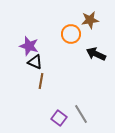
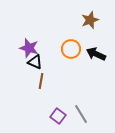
brown star: rotated 12 degrees counterclockwise
orange circle: moved 15 px down
purple star: moved 2 px down
purple square: moved 1 px left, 2 px up
